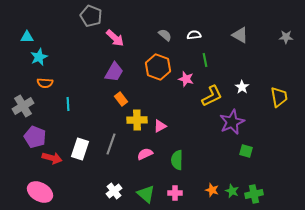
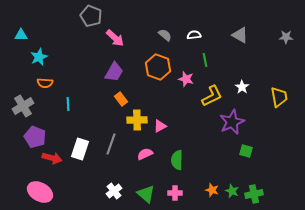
cyan triangle: moved 6 px left, 2 px up
